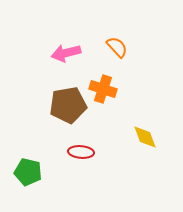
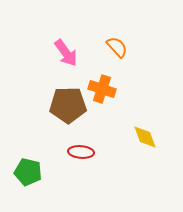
pink arrow: rotated 112 degrees counterclockwise
orange cross: moved 1 px left
brown pentagon: rotated 9 degrees clockwise
